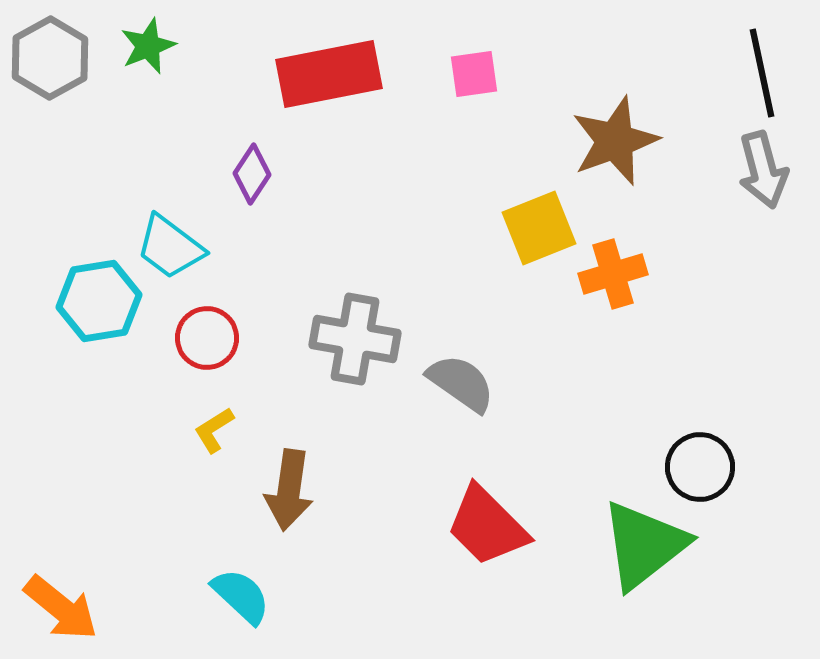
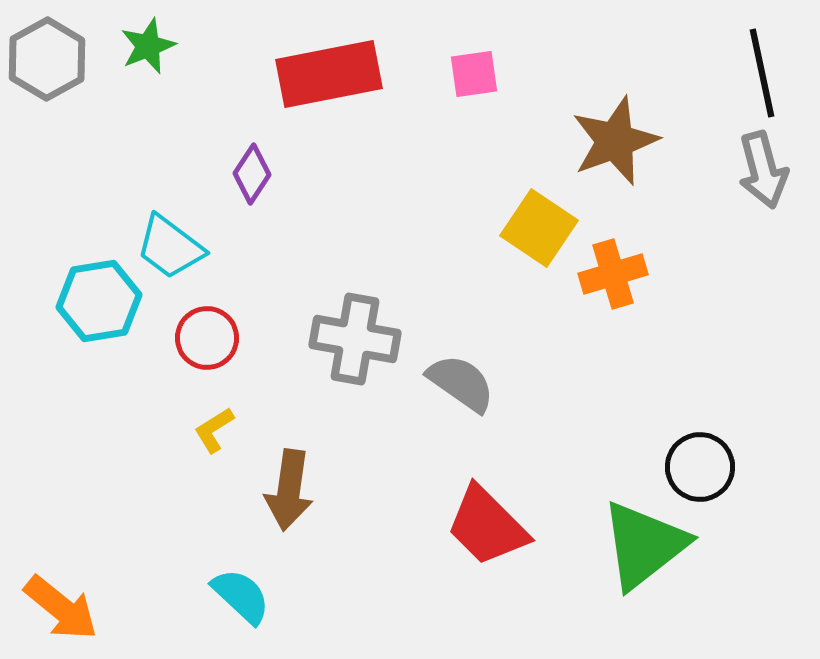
gray hexagon: moved 3 px left, 1 px down
yellow square: rotated 34 degrees counterclockwise
